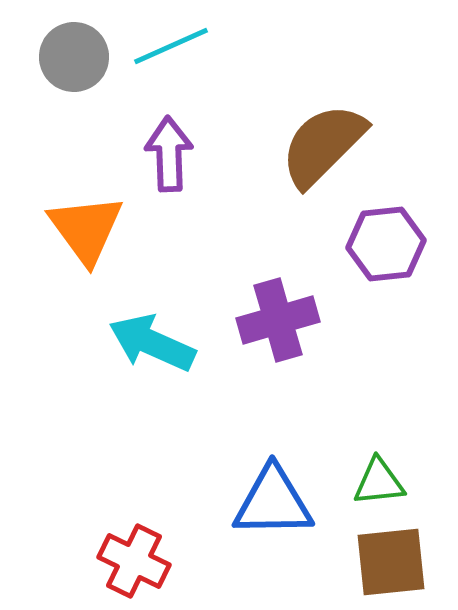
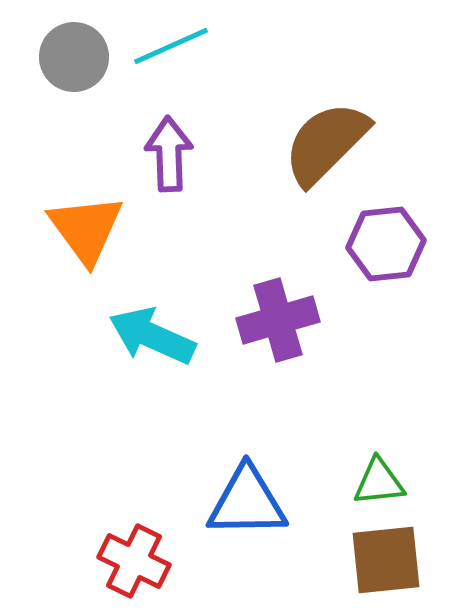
brown semicircle: moved 3 px right, 2 px up
cyan arrow: moved 7 px up
blue triangle: moved 26 px left
brown square: moved 5 px left, 2 px up
